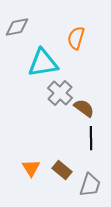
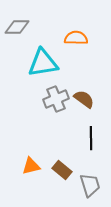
gray diamond: rotated 10 degrees clockwise
orange semicircle: rotated 75 degrees clockwise
gray cross: moved 4 px left, 6 px down; rotated 25 degrees clockwise
brown semicircle: moved 9 px up
orange triangle: moved 2 px up; rotated 48 degrees clockwise
gray trapezoid: rotated 35 degrees counterclockwise
